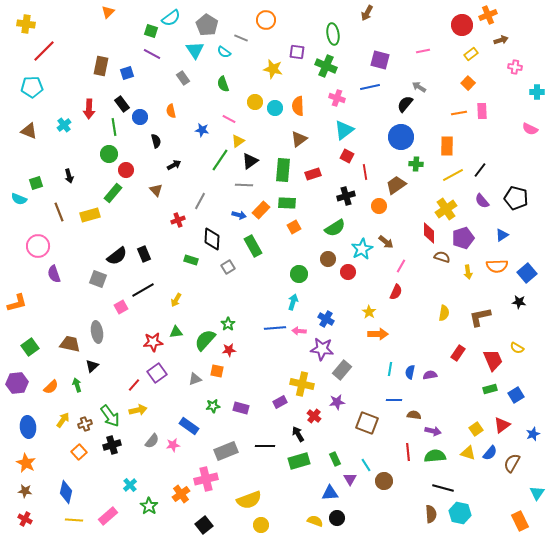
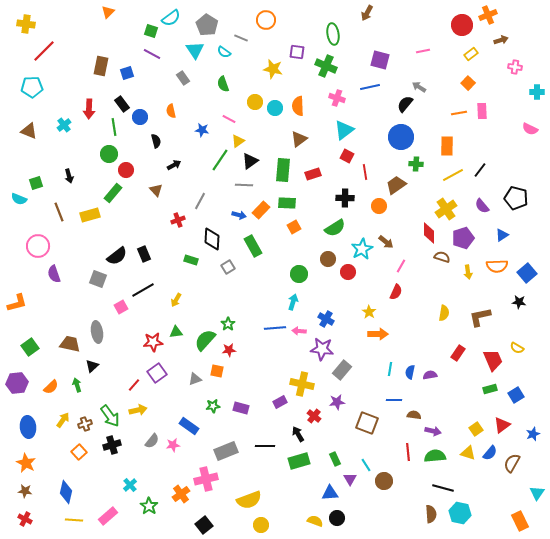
black cross at (346, 196): moved 1 px left, 2 px down; rotated 18 degrees clockwise
purple semicircle at (482, 201): moved 5 px down
